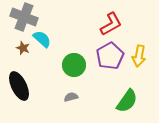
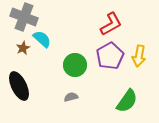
brown star: rotated 24 degrees clockwise
green circle: moved 1 px right
